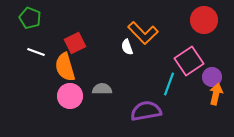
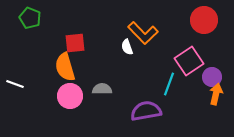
red square: rotated 20 degrees clockwise
white line: moved 21 px left, 32 px down
